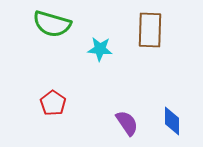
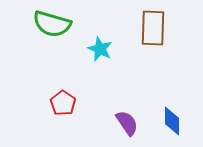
brown rectangle: moved 3 px right, 2 px up
cyan star: rotated 20 degrees clockwise
red pentagon: moved 10 px right
